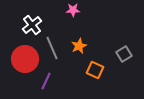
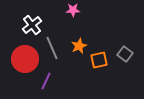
gray square: moved 1 px right; rotated 21 degrees counterclockwise
orange square: moved 4 px right, 10 px up; rotated 36 degrees counterclockwise
